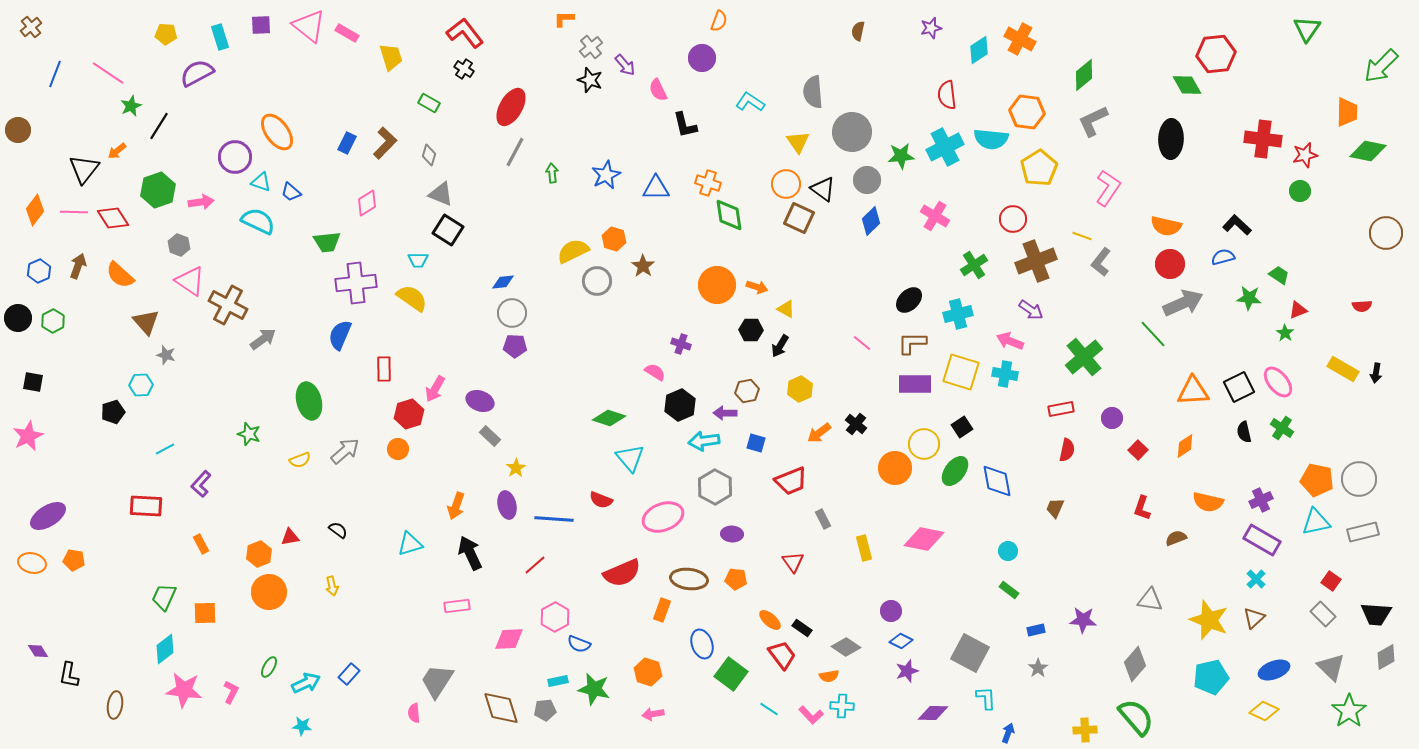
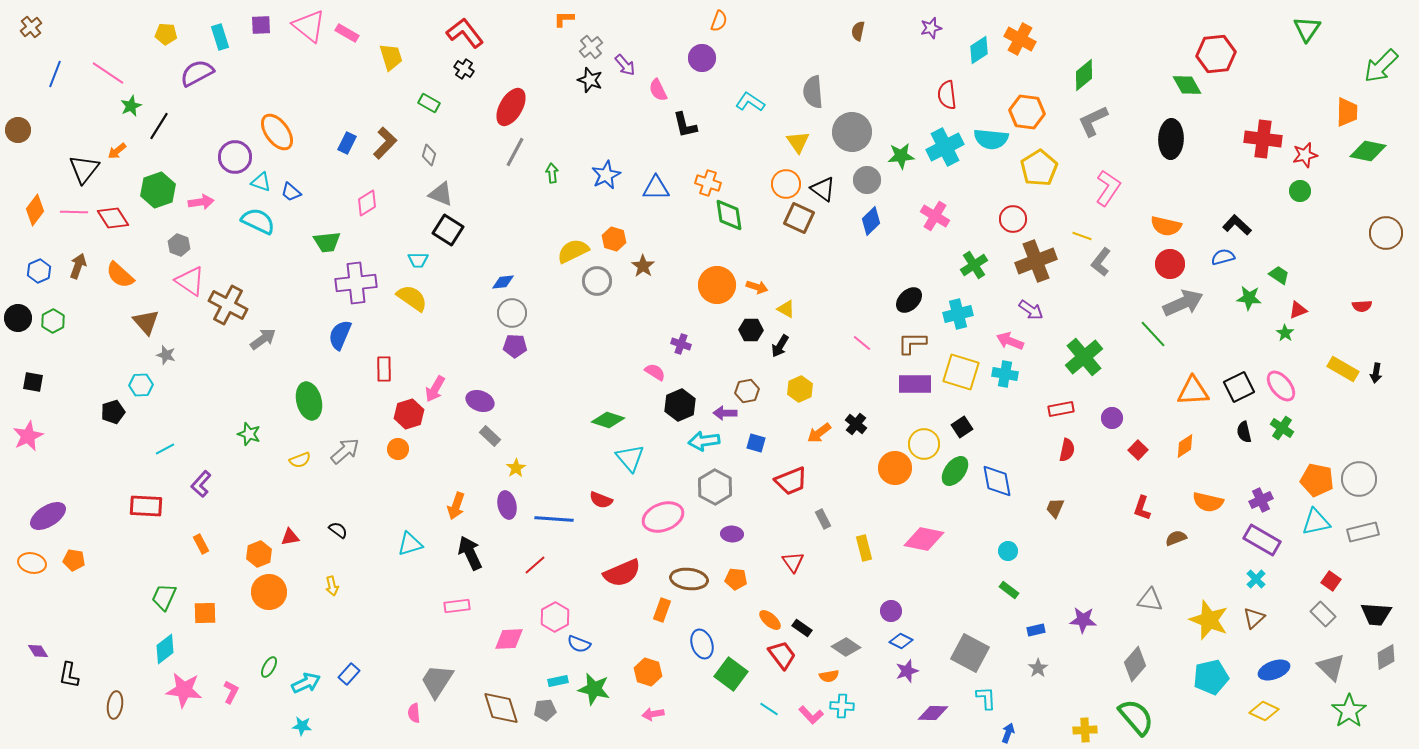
pink ellipse at (1278, 382): moved 3 px right, 4 px down
green diamond at (609, 418): moved 1 px left, 2 px down
